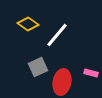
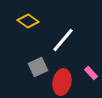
yellow diamond: moved 3 px up
white line: moved 6 px right, 5 px down
pink rectangle: rotated 32 degrees clockwise
